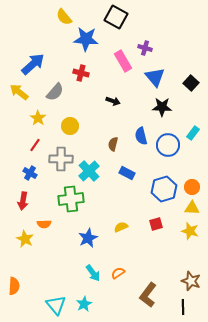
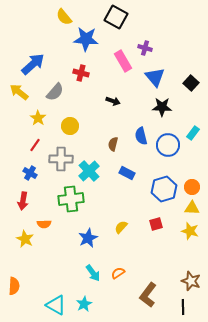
yellow semicircle at (121, 227): rotated 24 degrees counterclockwise
cyan triangle at (56, 305): rotated 20 degrees counterclockwise
